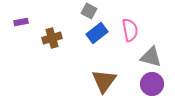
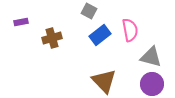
blue rectangle: moved 3 px right, 2 px down
brown triangle: rotated 20 degrees counterclockwise
